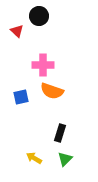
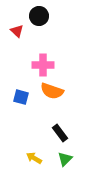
blue square: rotated 28 degrees clockwise
black rectangle: rotated 54 degrees counterclockwise
